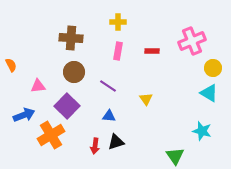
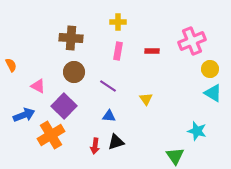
yellow circle: moved 3 px left, 1 px down
pink triangle: rotated 35 degrees clockwise
cyan triangle: moved 4 px right
purple square: moved 3 px left
cyan star: moved 5 px left
